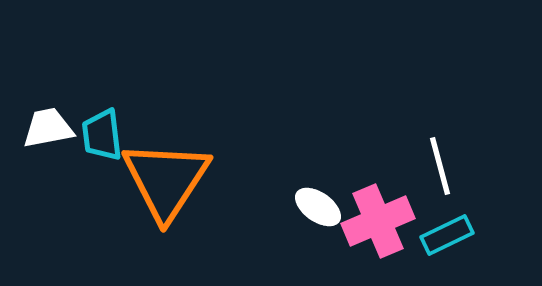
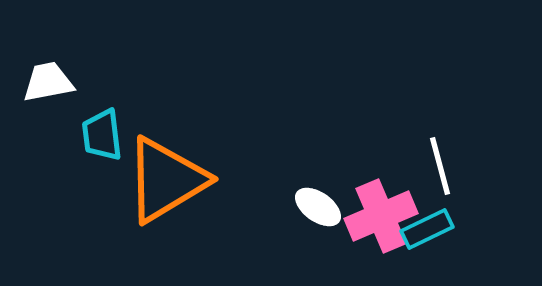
white trapezoid: moved 46 px up
orange triangle: rotated 26 degrees clockwise
pink cross: moved 3 px right, 5 px up
cyan rectangle: moved 20 px left, 6 px up
